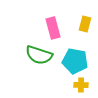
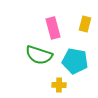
yellow cross: moved 22 px left
